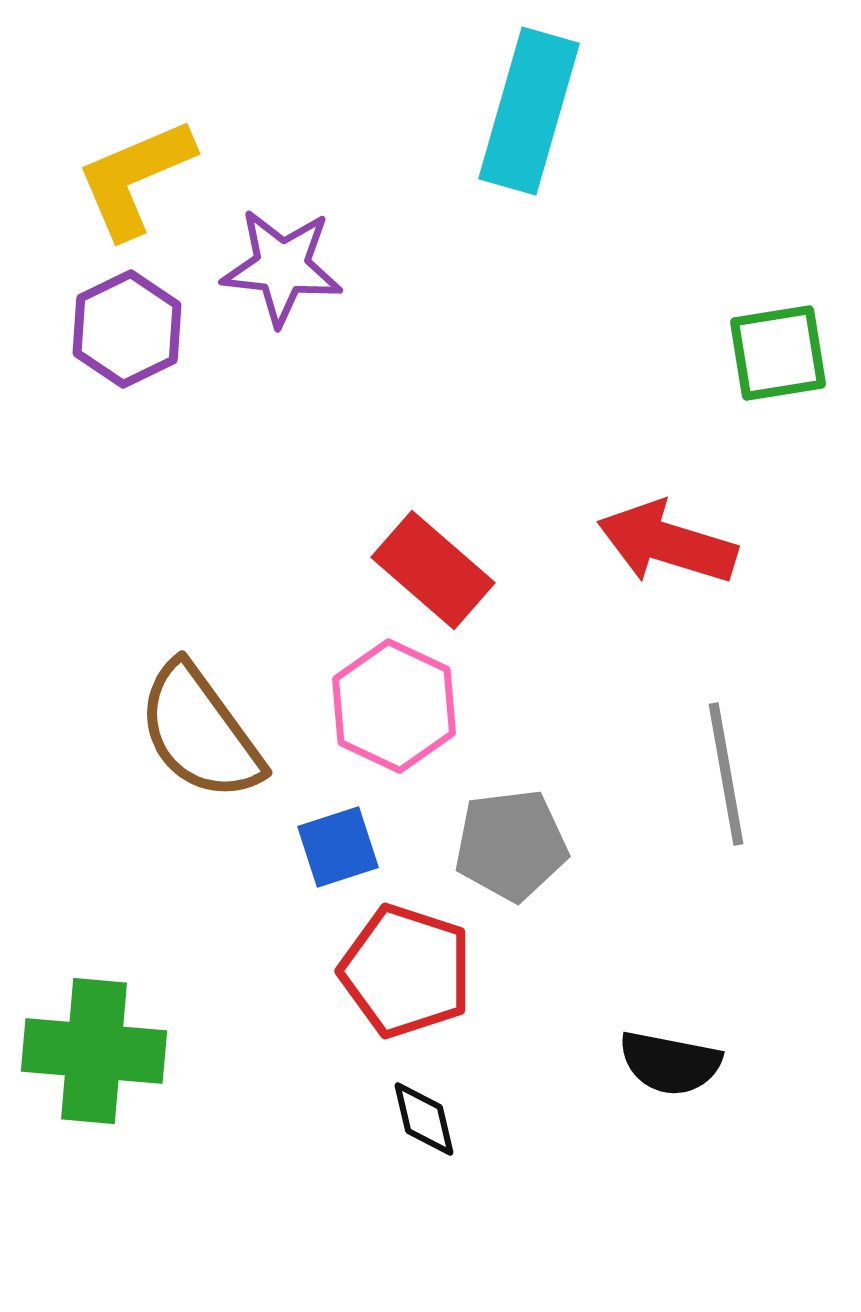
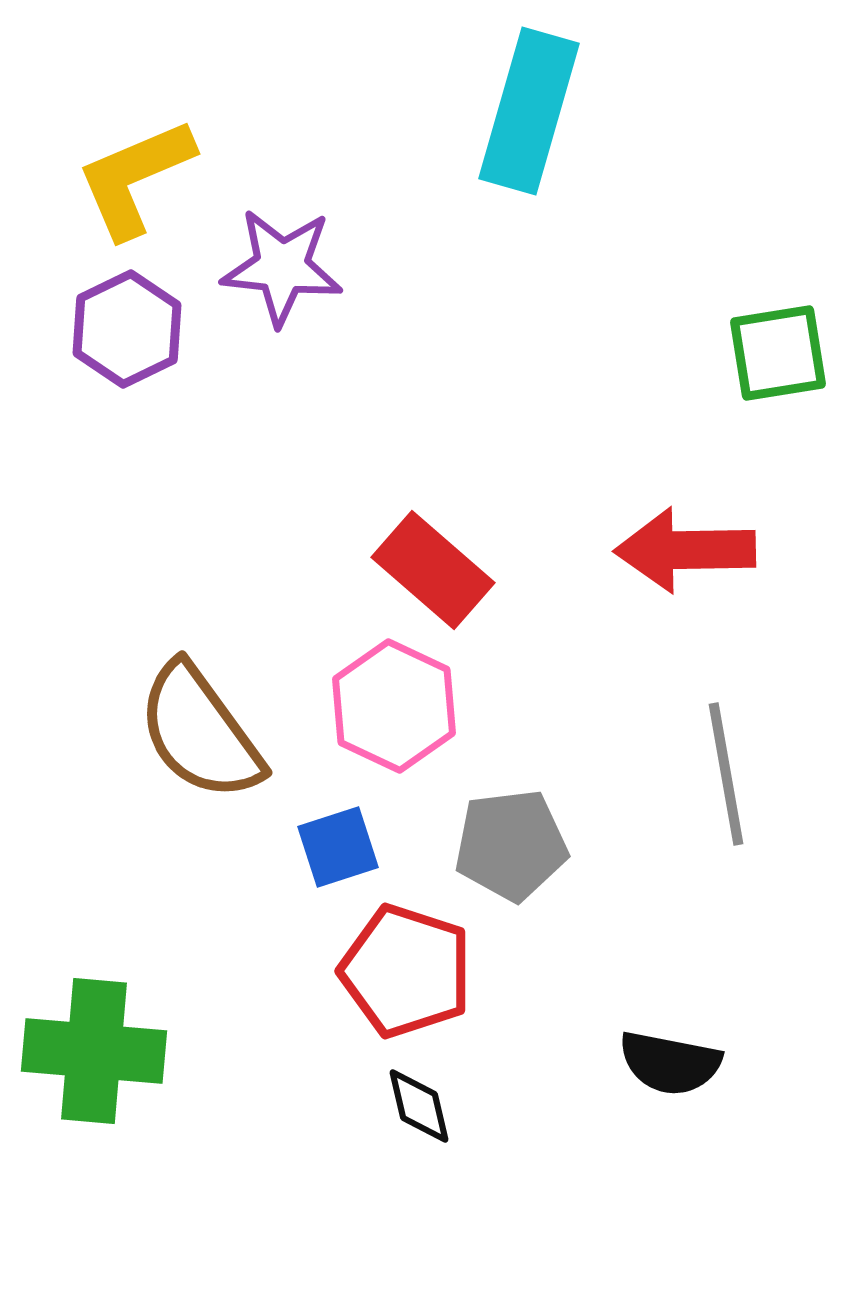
red arrow: moved 18 px right, 7 px down; rotated 18 degrees counterclockwise
black diamond: moved 5 px left, 13 px up
